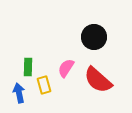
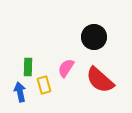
red semicircle: moved 2 px right
blue arrow: moved 1 px right, 1 px up
